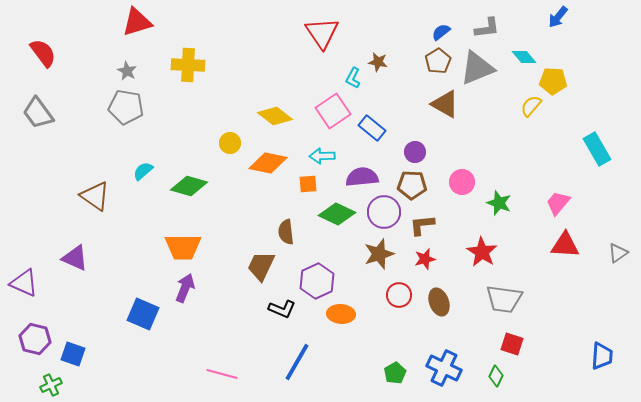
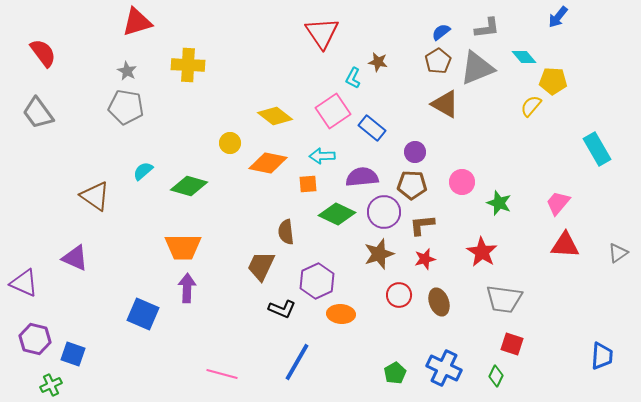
purple arrow at (185, 288): moved 2 px right; rotated 20 degrees counterclockwise
